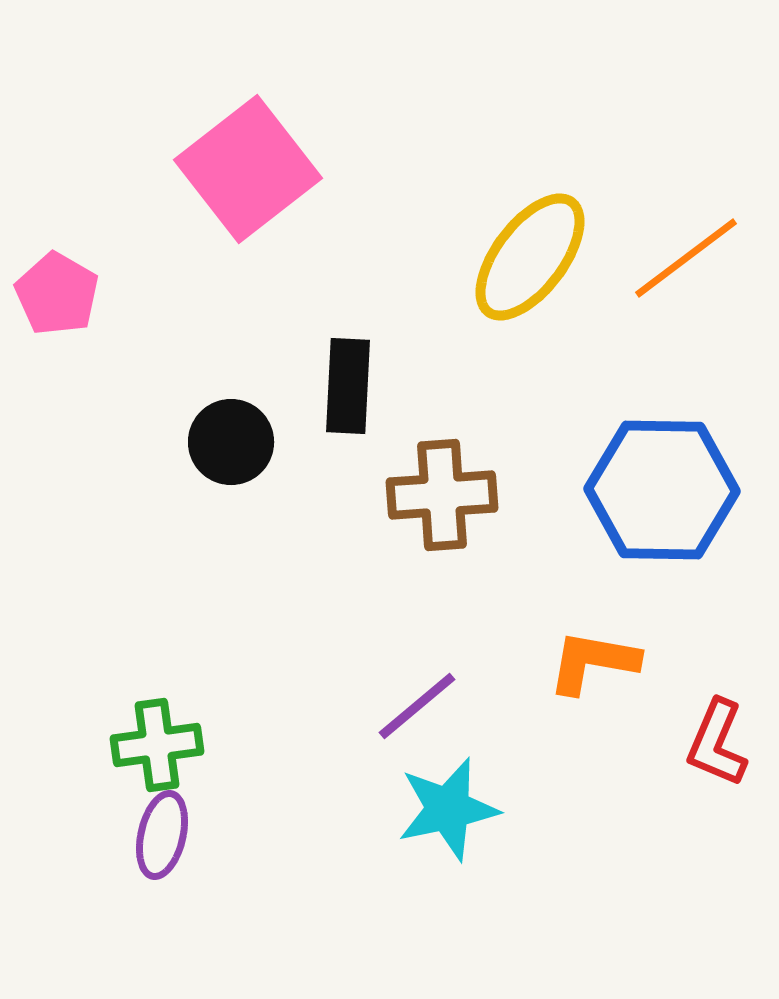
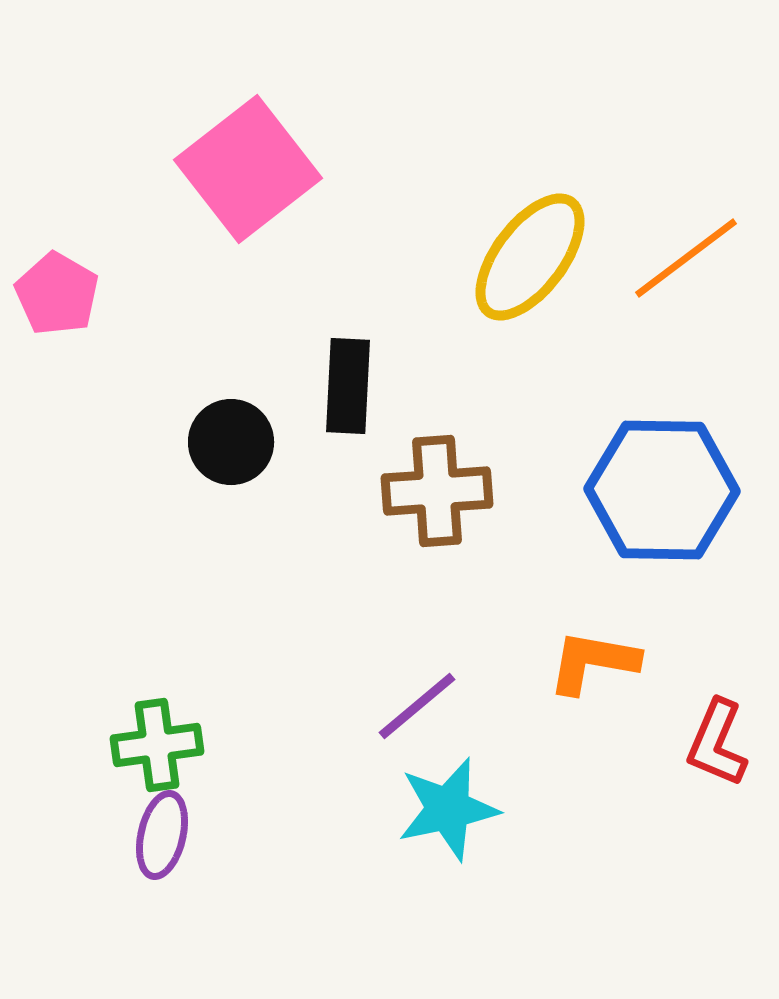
brown cross: moved 5 px left, 4 px up
